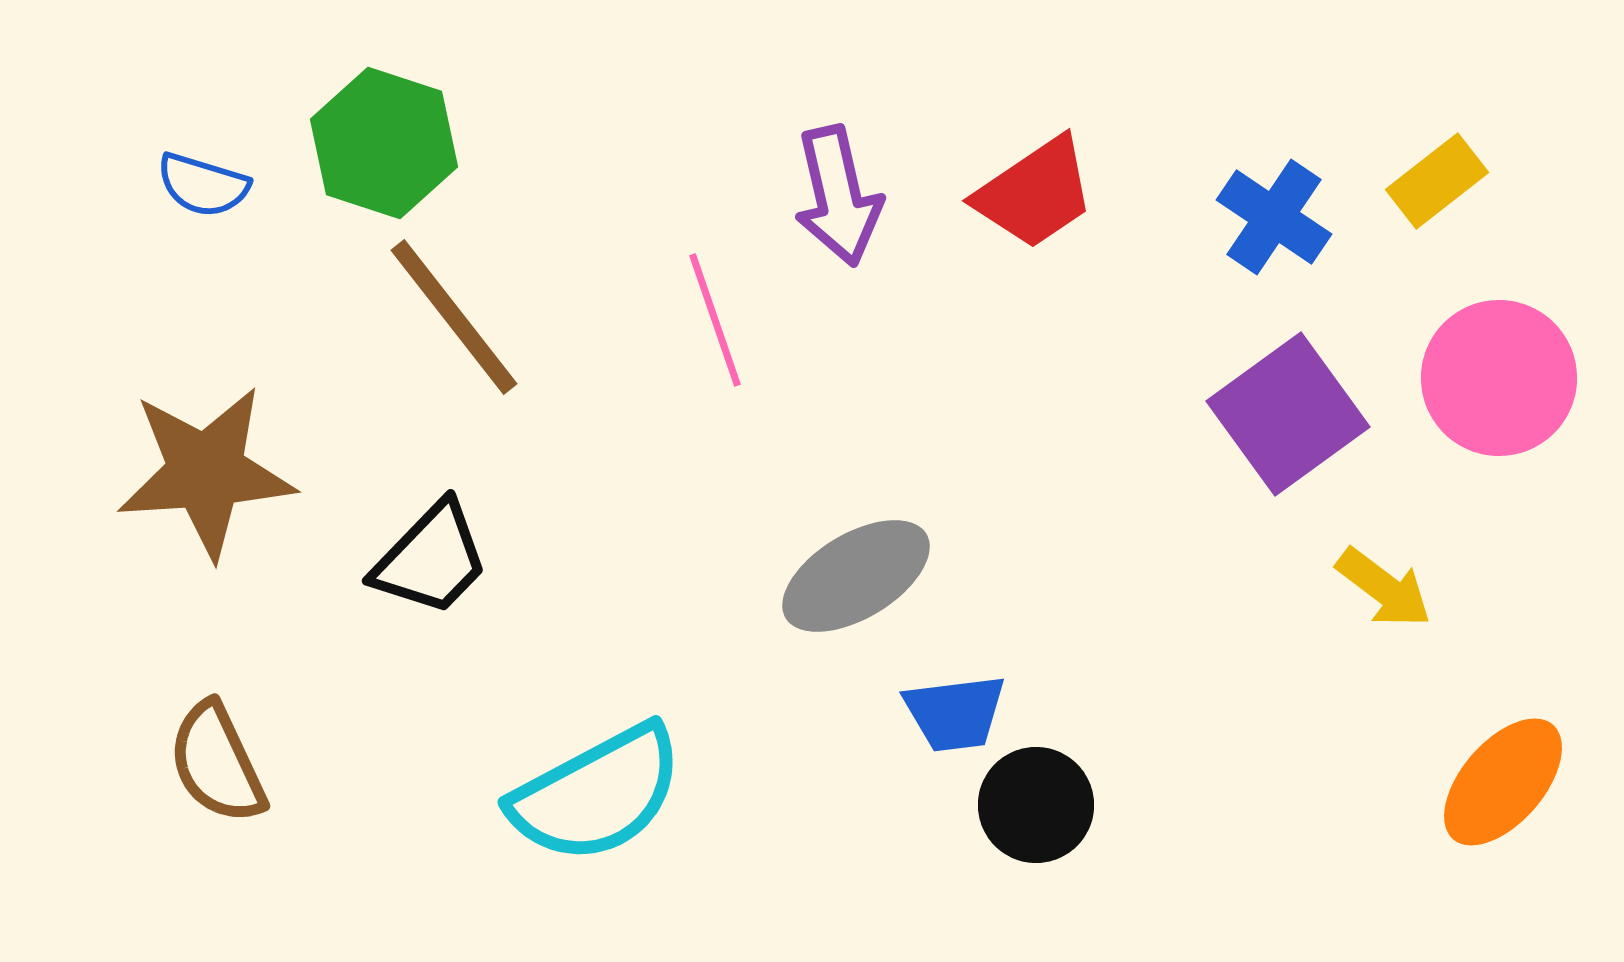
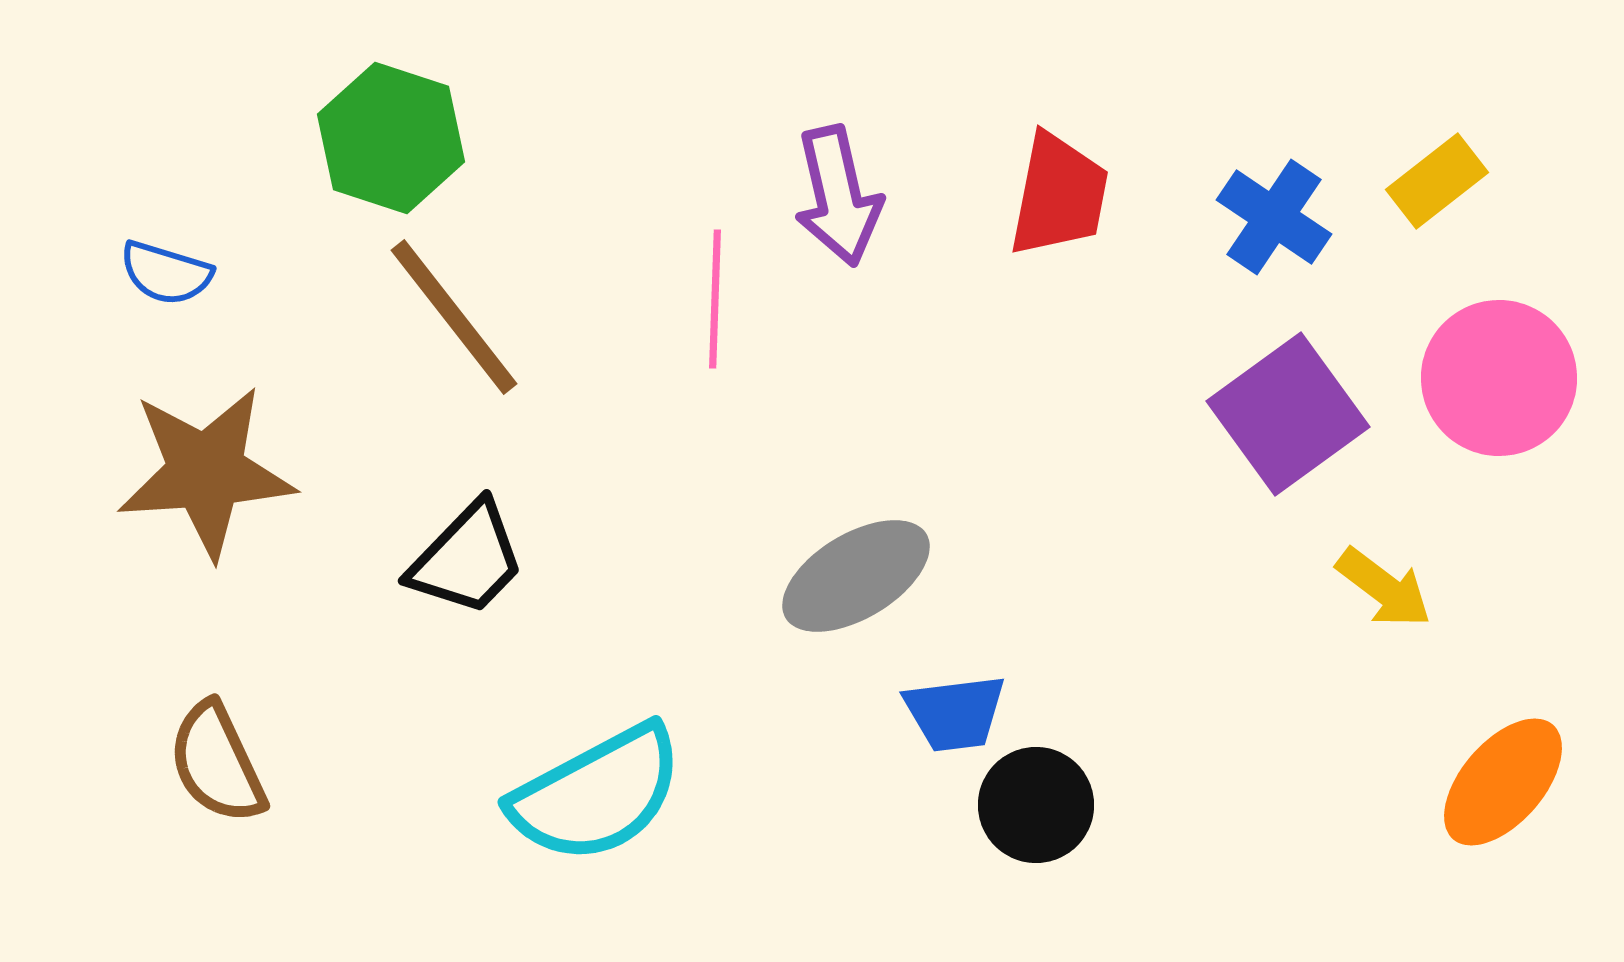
green hexagon: moved 7 px right, 5 px up
blue semicircle: moved 37 px left, 88 px down
red trapezoid: moved 24 px right, 2 px down; rotated 45 degrees counterclockwise
pink line: moved 21 px up; rotated 21 degrees clockwise
black trapezoid: moved 36 px right
